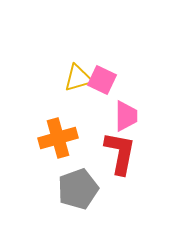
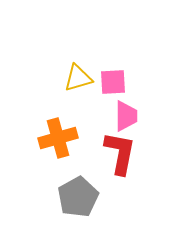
pink square: moved 11 px right, 2 px down; rotated 28 degrees counterclockwise
gray pentagon: moved 8 px down; rotated 9 degrees counterclockwise
